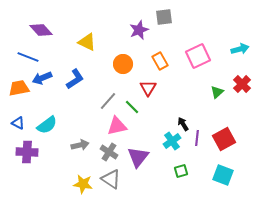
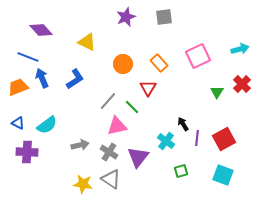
purple star: moved 13 px left, 13 px up
orange rectangle: moved 1 px left, 2 px down; rotated 12 degrees counterclockwise
blue arrow: rotated 90 degrees clockwise
orange trapezoid: moved 1 px left, 1 px up; rotated 10 degrees counterclockwise
green triangle: rotated 16 degrees counterclockwise
cyan cross: moved 6 px left; rotated 18 degrees counterclockwise
